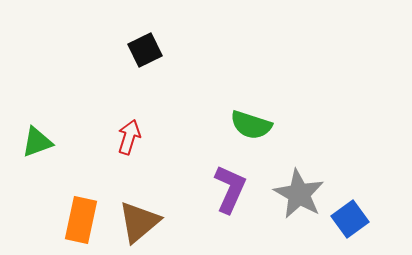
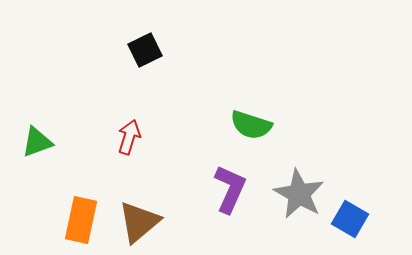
blue square: rotated 24 degrees counterclockwise
